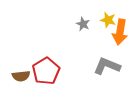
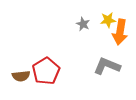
yellow star: rotated 21 degrees counterclockwise
